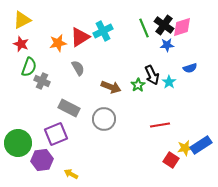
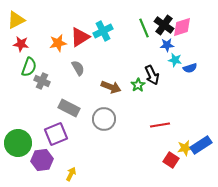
yellow triangle: moved 6 px left
red star: rotated 14 degrees counterclockwise
cyan star: moved 6 px right, 22 px up; rotated 24 degrees counterclockwise
yellow arrow: rotated 88 degrees clockwise
